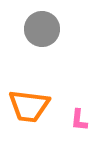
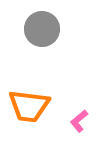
pink L-shape: moved 1 px down; rotated 45 degrees clockwise
